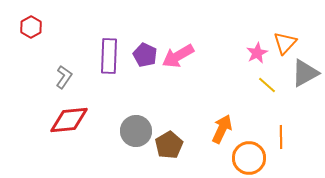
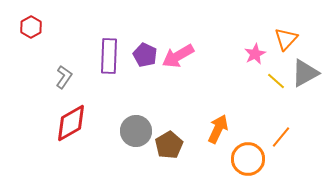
orange triangle: moved 1 px right, 4 px up
pink star: moved 2 px left, 1 px down
yellow line: moved 9 px right, 4 px up
red diamond: moved 2 px right, 3 px down; rotated 24 degrees counterclockwise
orange arrow: moved 4 px left
orange line: rotated 40 degrees clockwise
orange circle: moved 1 px left, 1 px down
